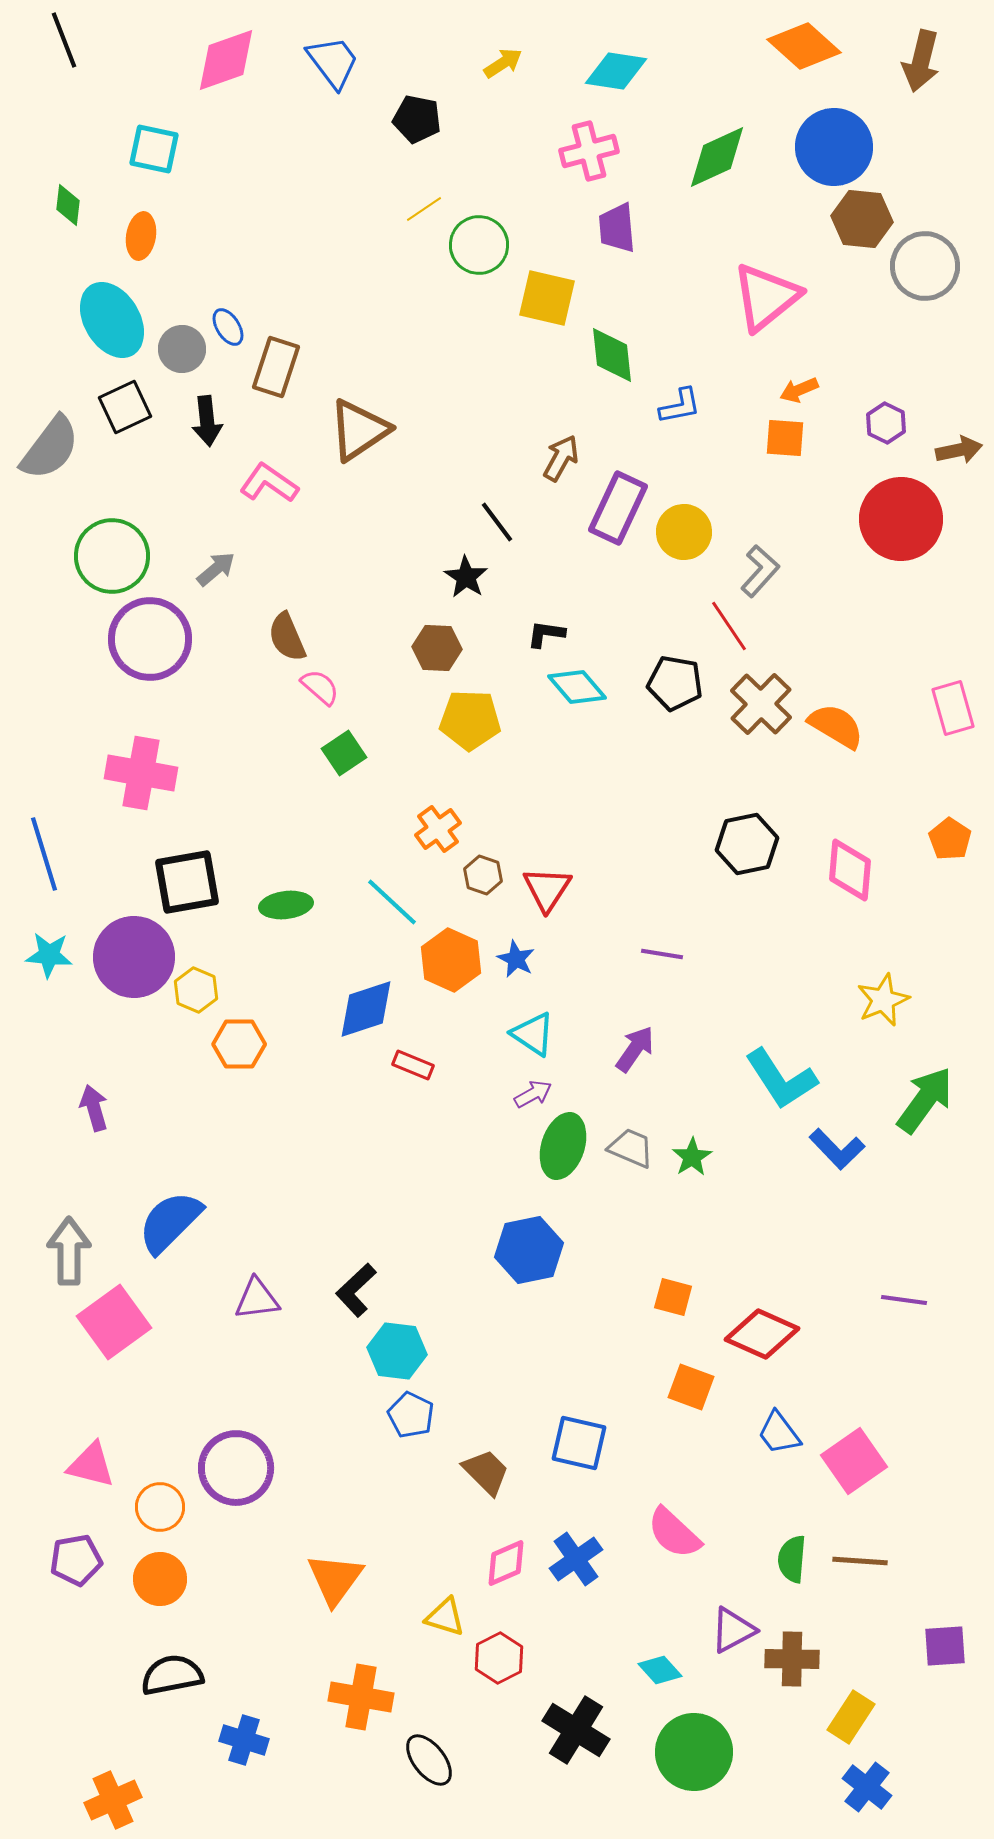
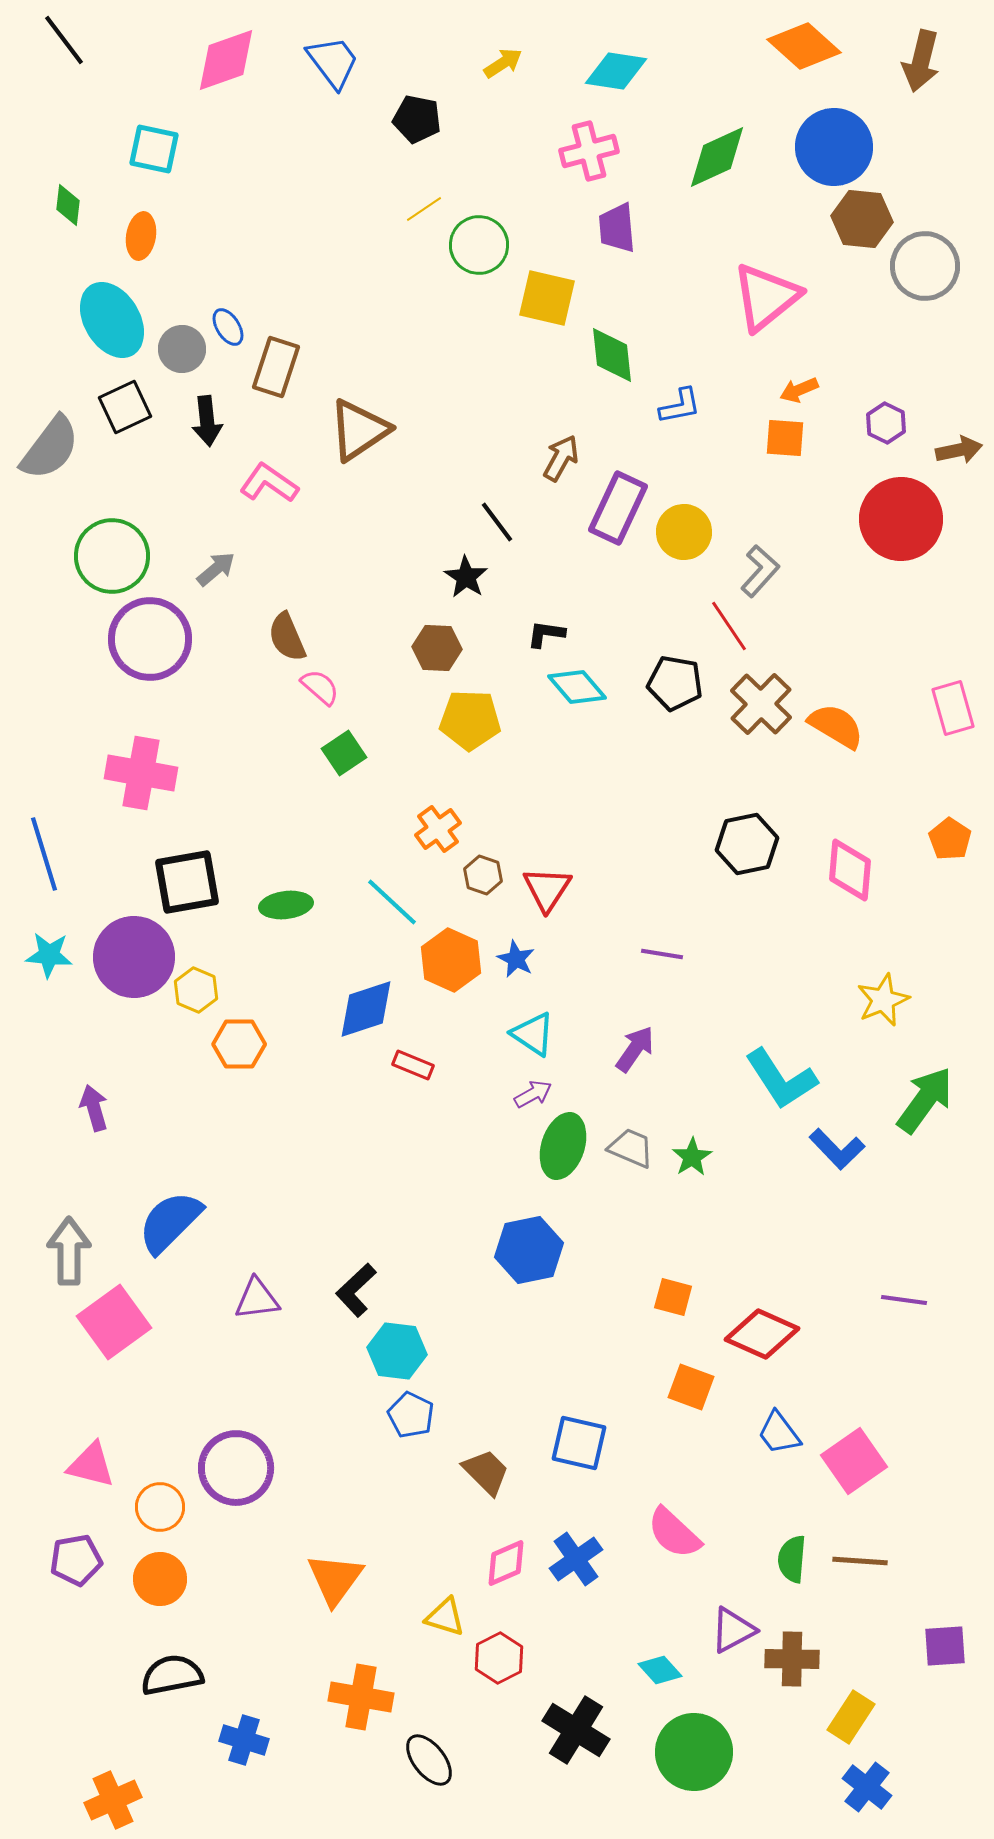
black line at (64, 40): rotated 16 degrees counterclockwise
